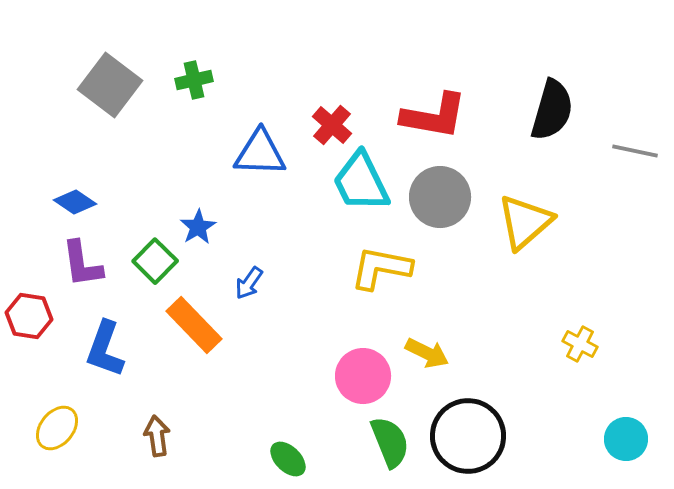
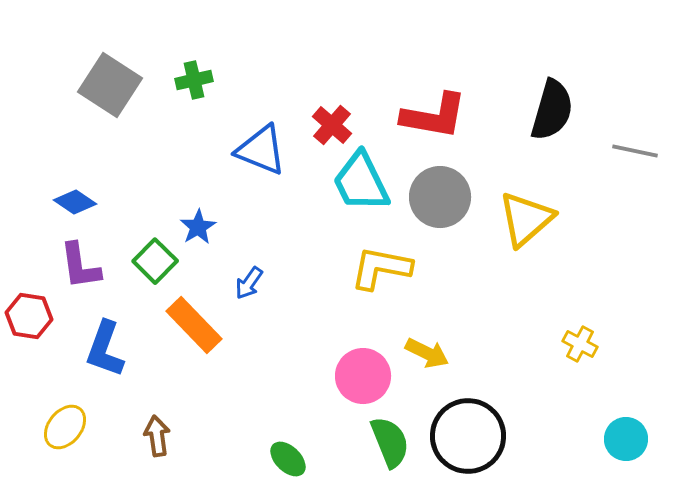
gray square: rotated 4 degrees counterclockwise
blue triangle: moved 1 px right, 3 px up; rotated 20 degrees clockwise
yellow triangle: moved 1 px right, 3 px up
purple L-shape: moved 2 px left, 2 px down
yellow ellipse: moved 8 px right, 1 px up
